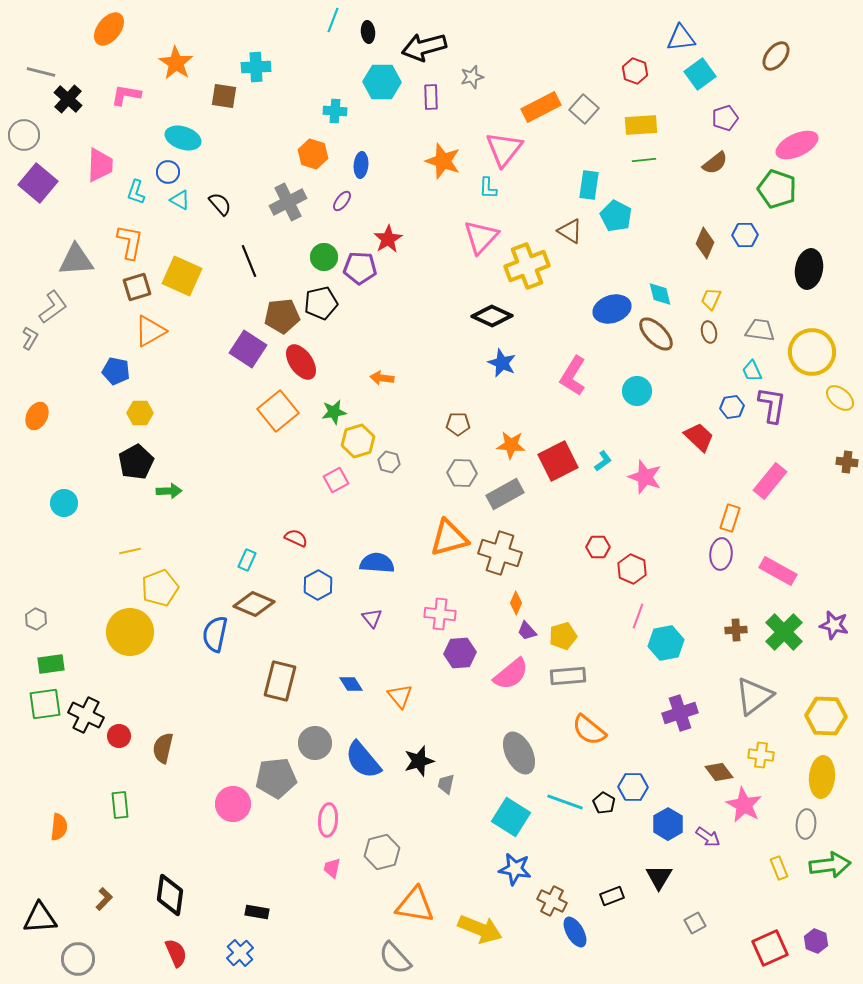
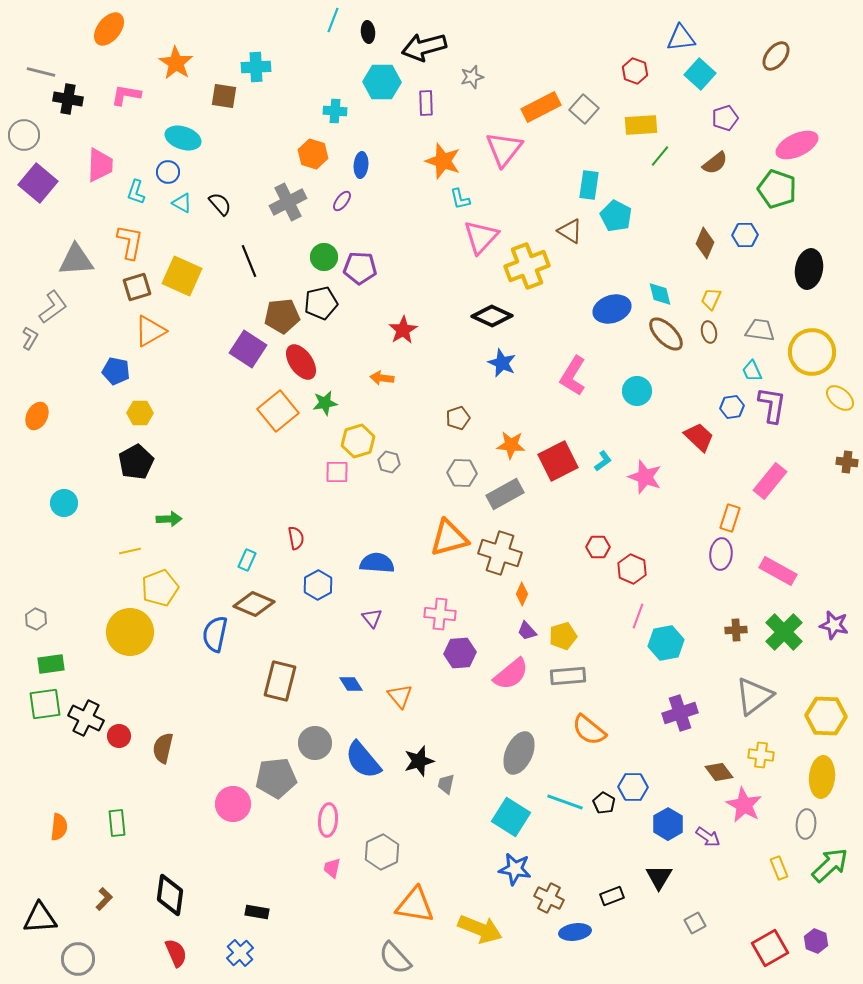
cyan square at (700, 74): rotated 12 degrees counterclockwise
purple rectangle at (431, 97): moved 5 px left, 6 px down
black cross at (68, 99): rotated 32 degrees counterclockwise
green line at (644, 160): moved 16 px right, 4 px up; rotated 45 degrees counterclockwise
cyan L-shape at (488, 188): moved 28 px left, 11 px down; rotated 15 degrees counterclockwise
cyan triangle at (180, 200): moved 2 px right, 3 px down
red star at (388, 239): moved 15 px right, 91 px down
brown ellipse at (656, 334): moved 10 px right
green star at (334, 412): moved 9 px left, 9 px up
brown pentagon at (458, 424): moved 6 px up; rotated 20 degrees counterclockwise
pink square at (336, 480): moved 1 px right, 8 px up; rotated 30 degrees clockwise
green arrow at (169, 491): moved 28 px down
red semicircle at (296, 538): rotated 55 degrees clockwise
orange diamond at (516, 603): moved 6 px right, 9 px up
black cross at (86, 715): moved 3 px down
gray ellipse at (519, 753): rotated 51 degrees clockwise
green rectangle at (120, 805): moved 3 px left, 18 px down
gray hexagon at (382, 852): rotated 12 degrees counterclockwise
green arrow at (830, 865): rotated 36 degrees counterclockwise
brown cross at (552, 901): moved 3 px left, 3 px up
blue ellipse at (575, 932): rotated 68 degrees counterclockwise
red square at (770, 948): rotated 6 degrees counterclockwise
